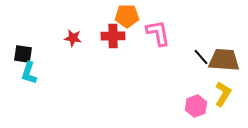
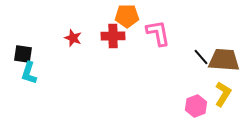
red star: rotated 12 degrees clockwise
